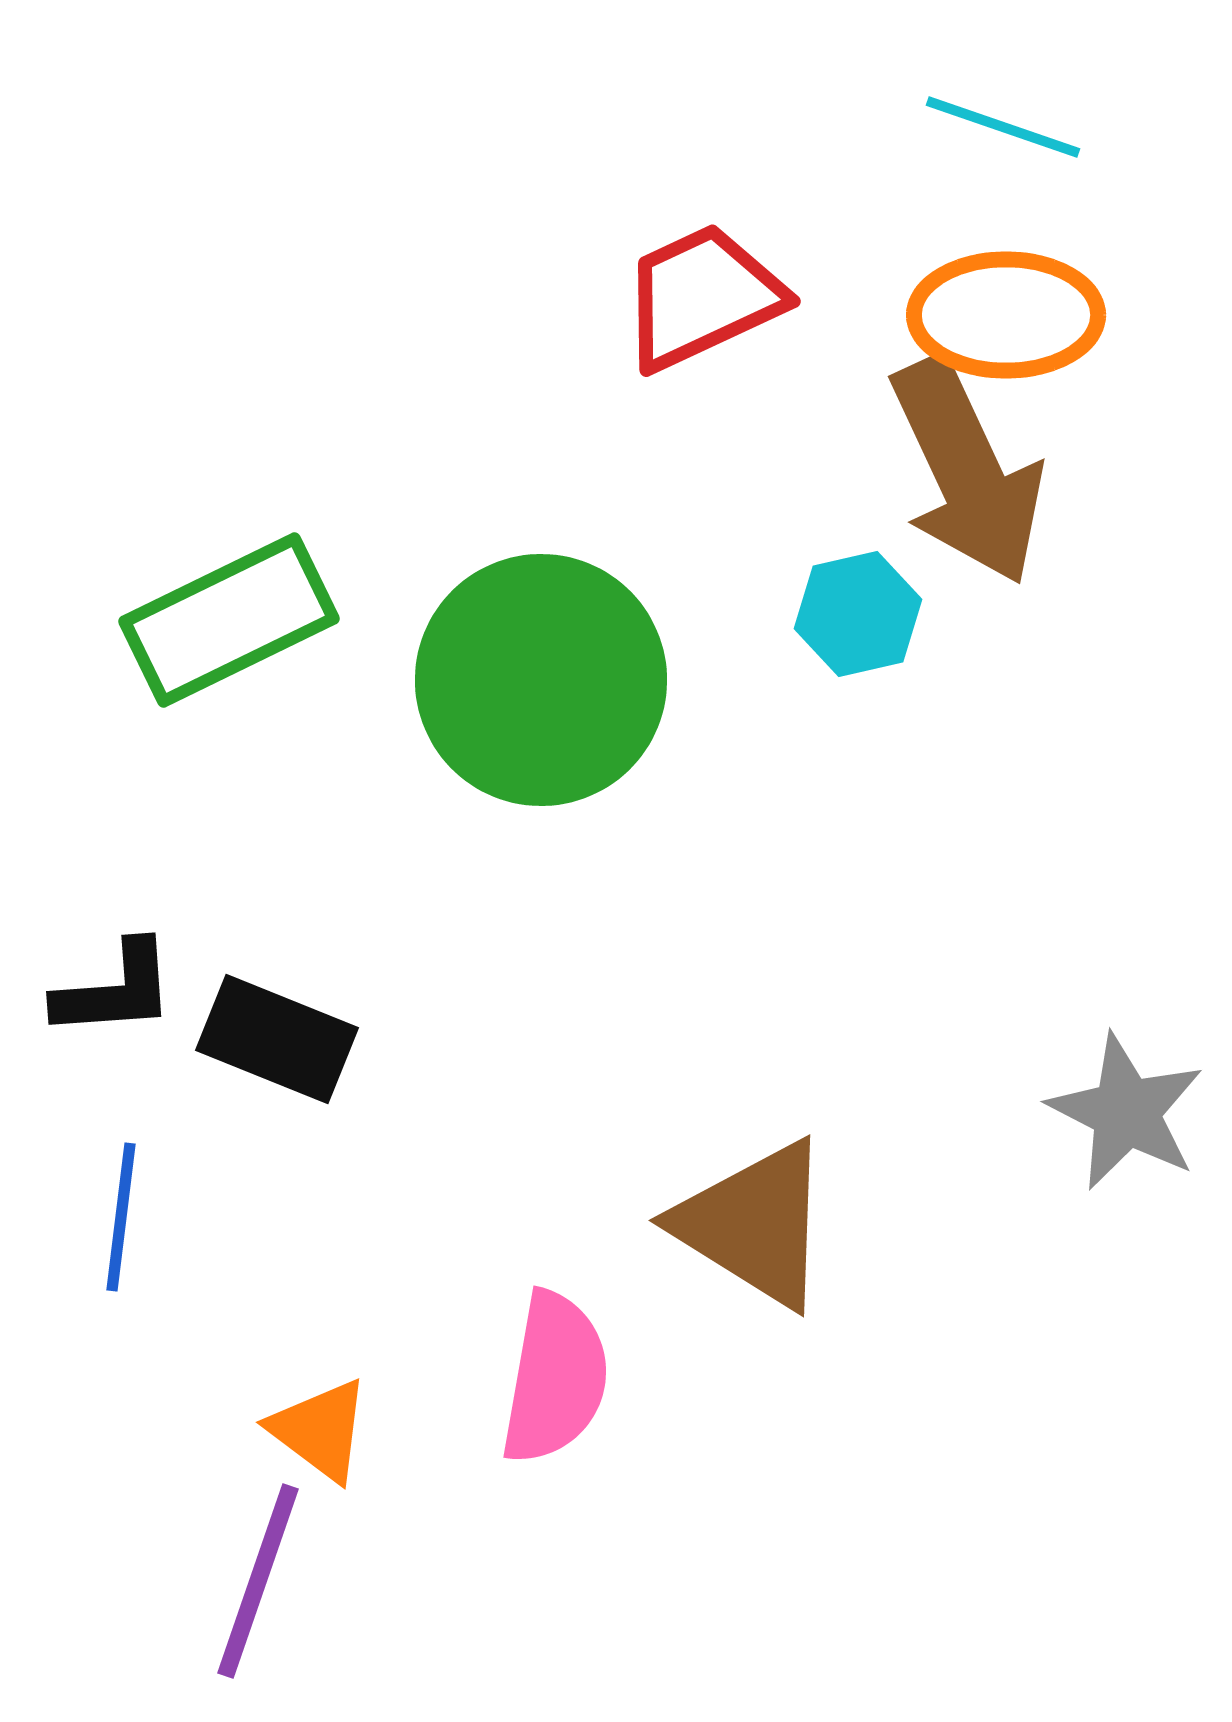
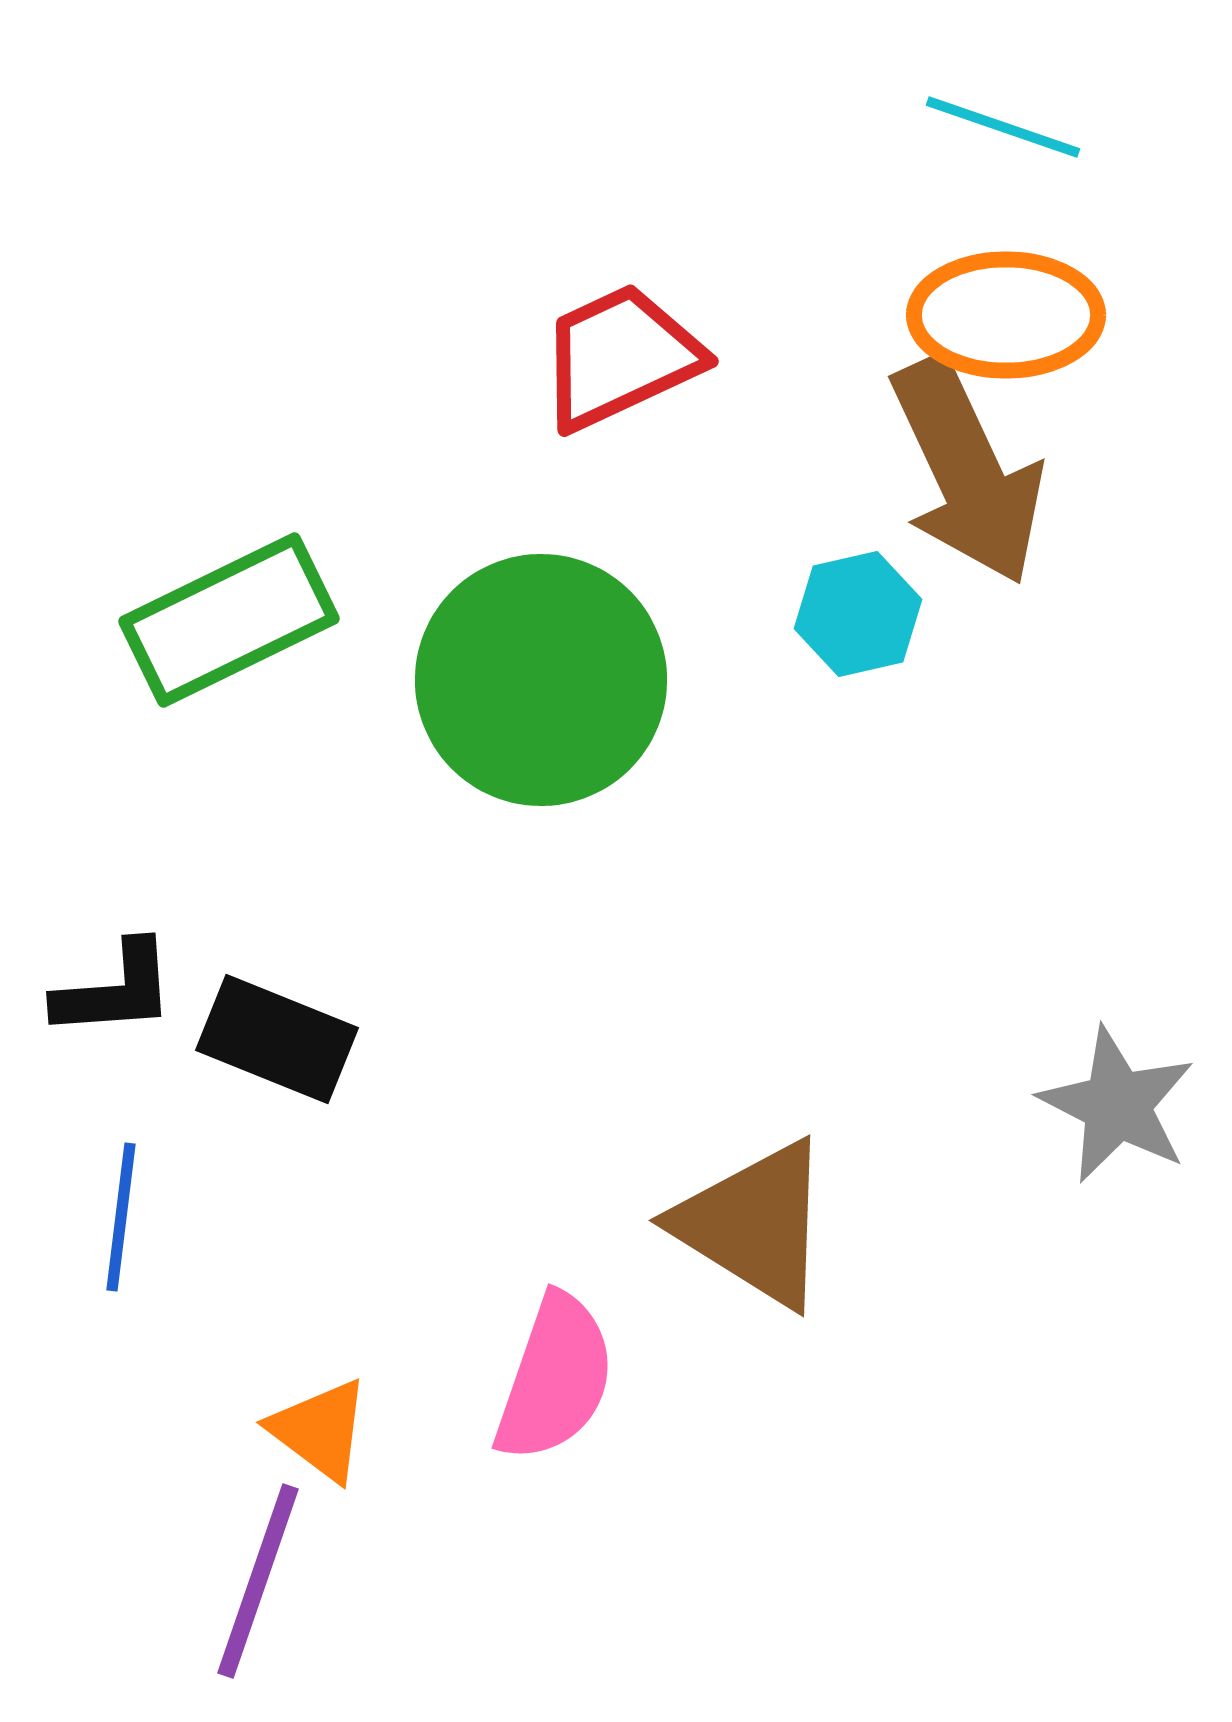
red trapezoid: moved 82 px left, 60 px down
gray star: moved 9 px left, 7 px up
pink semicircle: rotated 9 degrees clockwise
